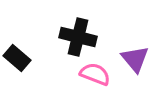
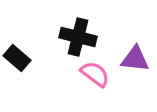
purple triangle: rotated 44 degrees counterclockwise
pink semicircle: rotated 16 degrees clockwise
